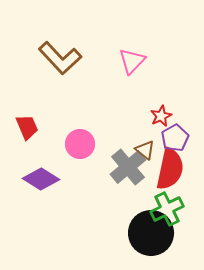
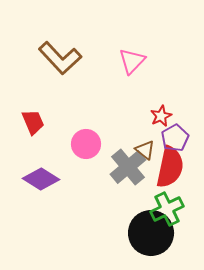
red trapezoid: moved 6 px right, 5 px up
pink circle: moved 6 px right
red semicircle: moved 2 px up
